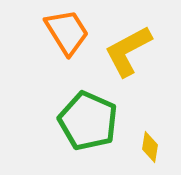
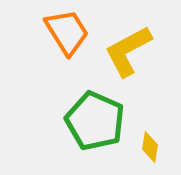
green pentagon: moved 7 px right
